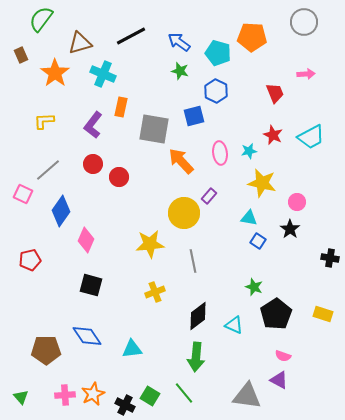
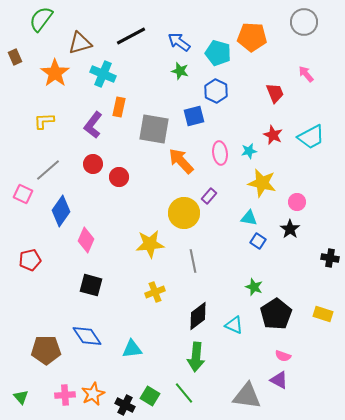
brown rectangle at (21, 55): moved 6 px left, 2 px down
pink arrow at (306, 74): rotated 126 degrees counterclockwise
orange rectangle at (121, 107): moved 2 px left
